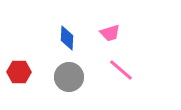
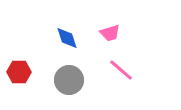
blue diamond: rotated 20 degrees counterclockwise
gray circle: moved 3 px down
